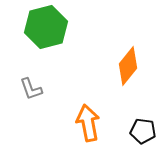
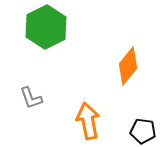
green hexagon: rotated 12 degrees counterclockwise
gray L-shape: moved 9 px down
orange arrow: moved 2 px up
